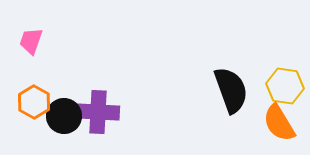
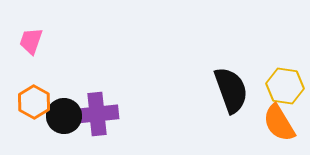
purple cross: moved 1 px left, 2 px down; rotated 9 degrees counterclockwise
